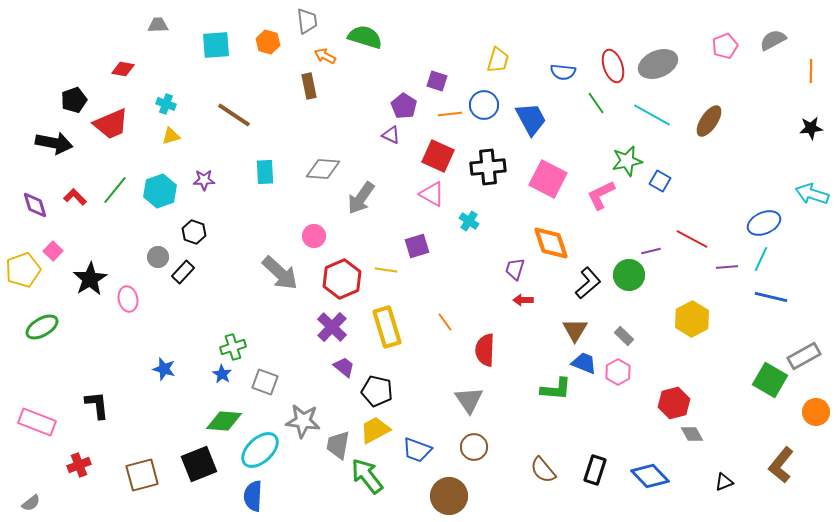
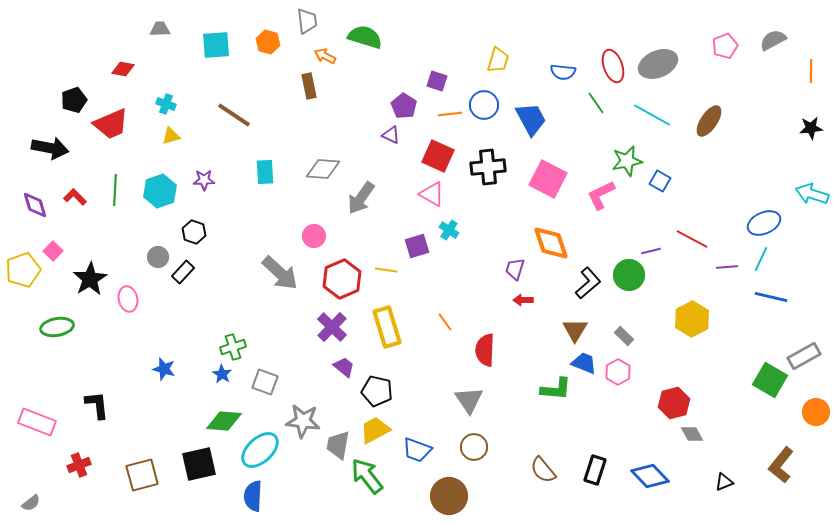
gray trapezoid at (158, 25): moved 2 px right, 4 px down
black arrow at (54, 143): moved 4 px left, 5 px down
green line at (115, 190): rotated 36 degrees counterclockwise
cyan cross at (469, 221): moved 20 px left, 9 px down
green ellipse at (42, 327): moved 15 px right; rotated 20 degrees clockwise
black square at (199, 464): rotated 9 degrees clockwise
